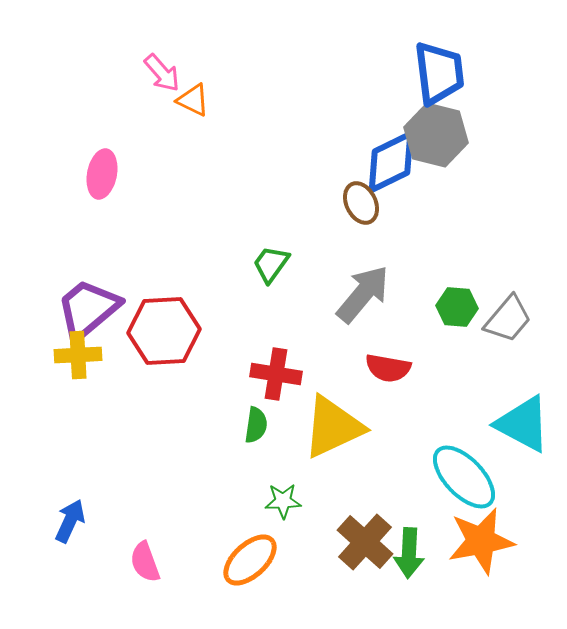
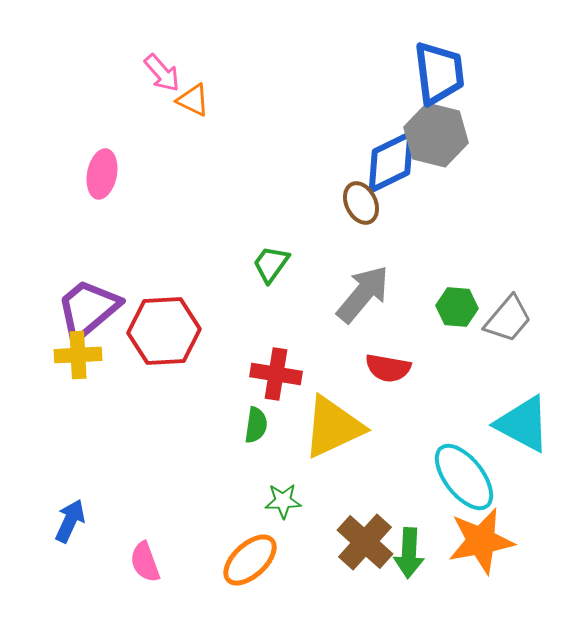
cyan ellipse: rotated 6 degrees clockwise
